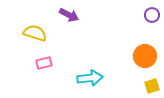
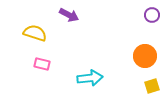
pink rectangle: moved 2 px left, 1 px down; rotated 28 degrees clockwise
